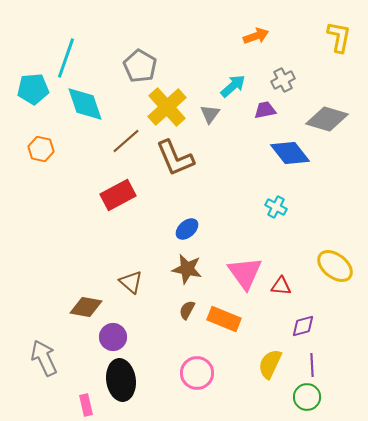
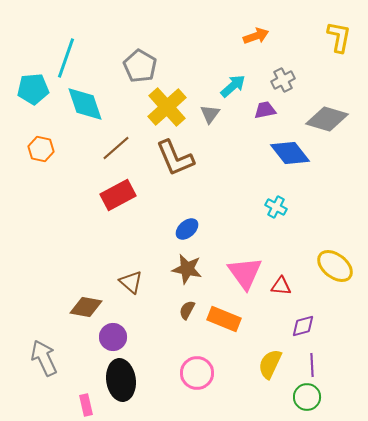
brown line: moved 10 px left, 7 px down
